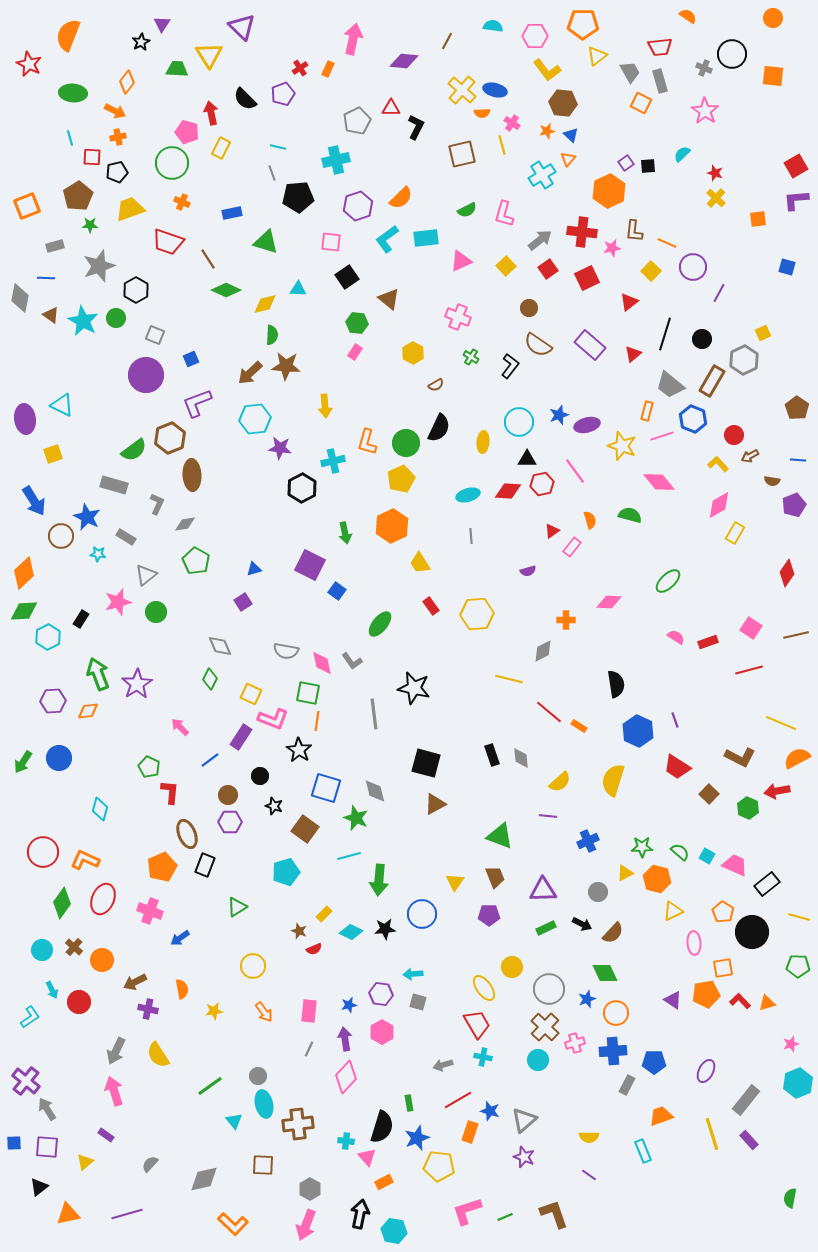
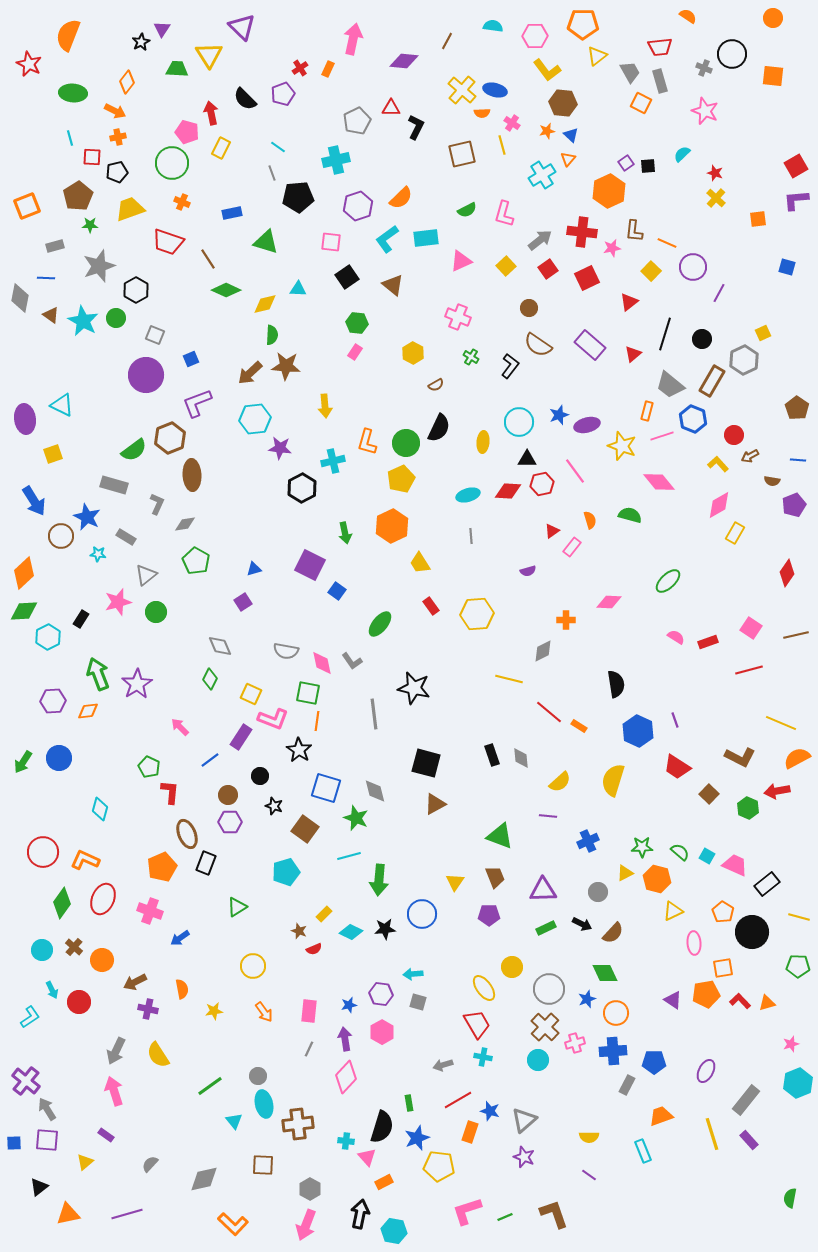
purple triangle at (162, 24): moved 5 px down
pink star at (705, 111): rotated 12 degrees counterclockwise
cyan line at (278, 147): rotated 21 degrees clockwise
brown triangle at (389, 299): moved 4 px right, 14 px up
black rectangle at (205, 865): moved 1 px right, 2 px up
purple square at (47, 1147): moved 7 px up
